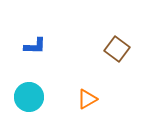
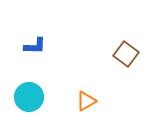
brown square: moved 9 px right, 5 px down
orange triangle: moved 1 px left, 2 px down
